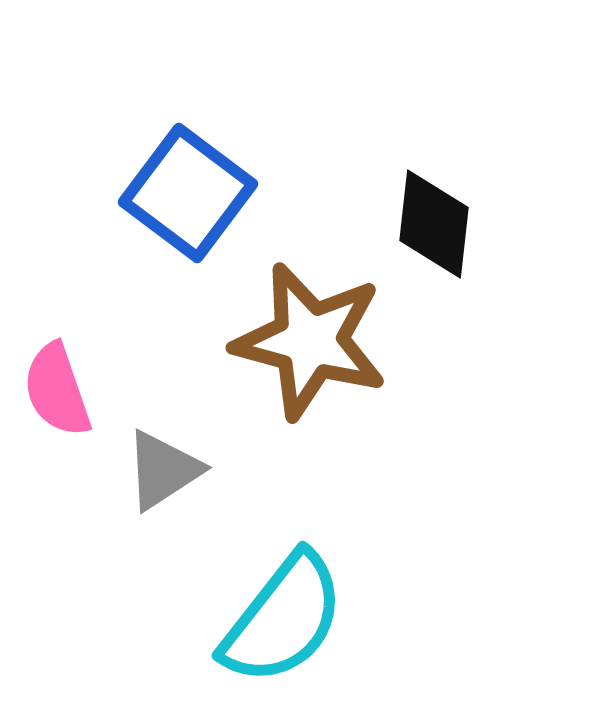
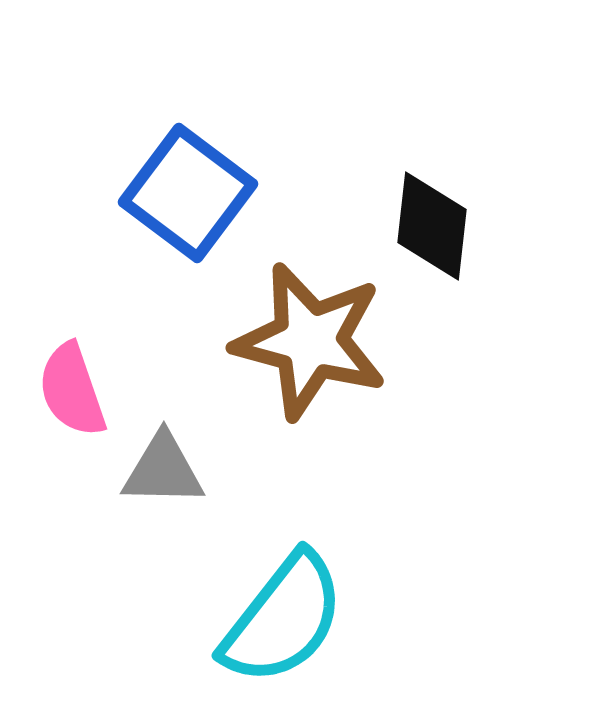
black diamond: moved 2 px left, 2 px down
pink semicircle: moved 15 px right
gray triangle: rotated 34 degrees clockwise
